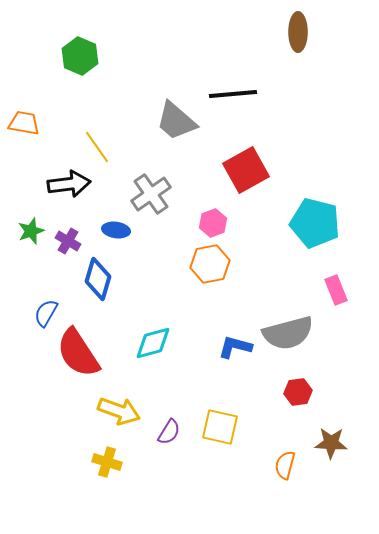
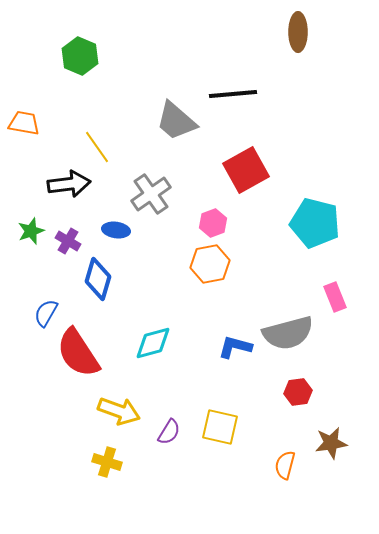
pink rectangle: moved 1 px left, 7 px down
brown star: rotated 12 degrees counterclockwise
